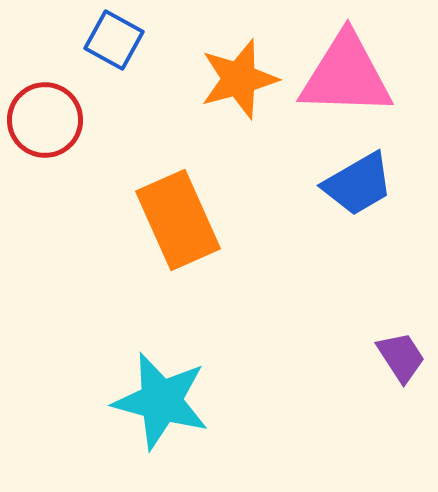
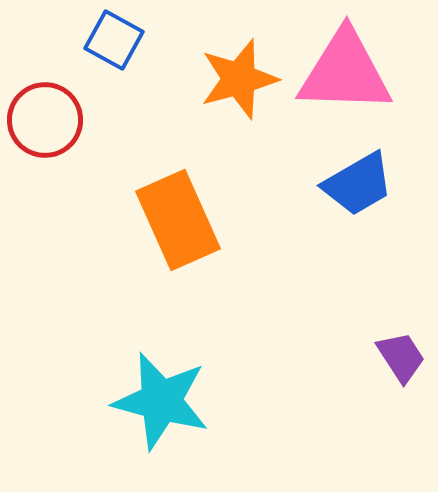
pink triangle: moved 1 px left, 3 px up
